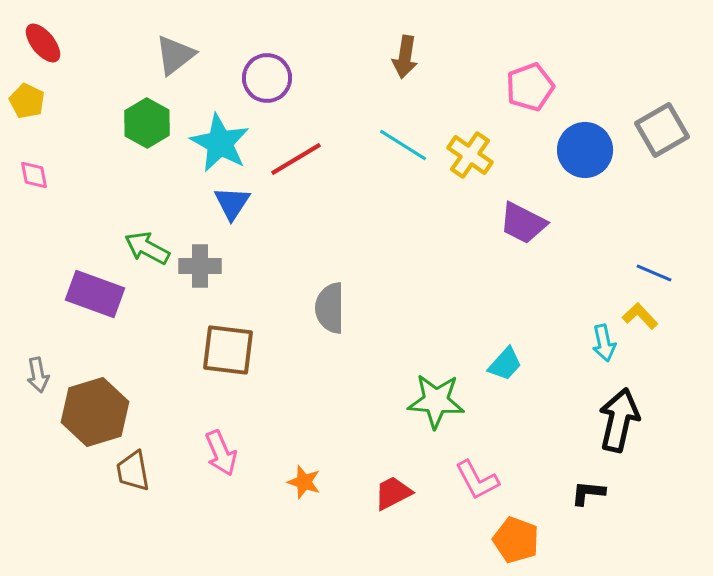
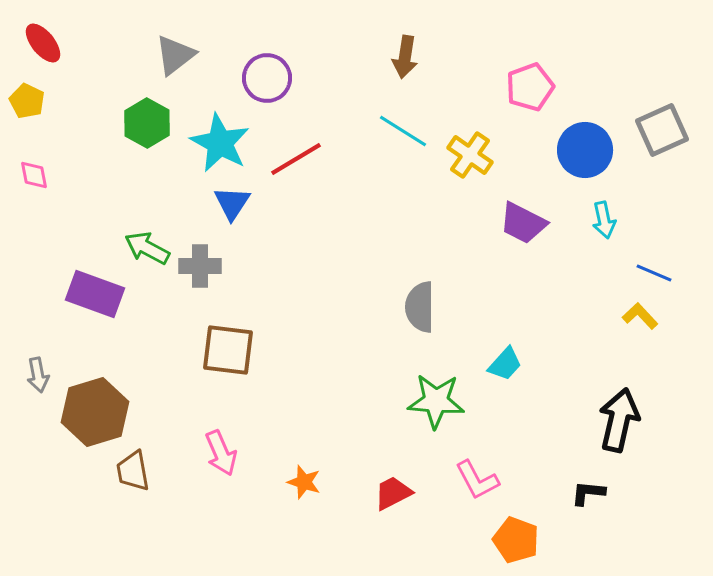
gray square: rotated 6 degrees clockwise
cyan line: moved 14 px up
gray semicircle: moved 90 px right, 1 px up
cyan arrow: moved 123 px up
